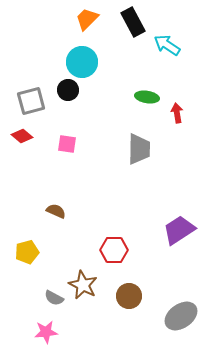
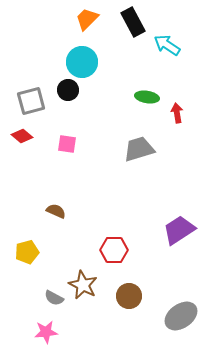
gray trapezoid: rotated 108 degrees counterclockwise
